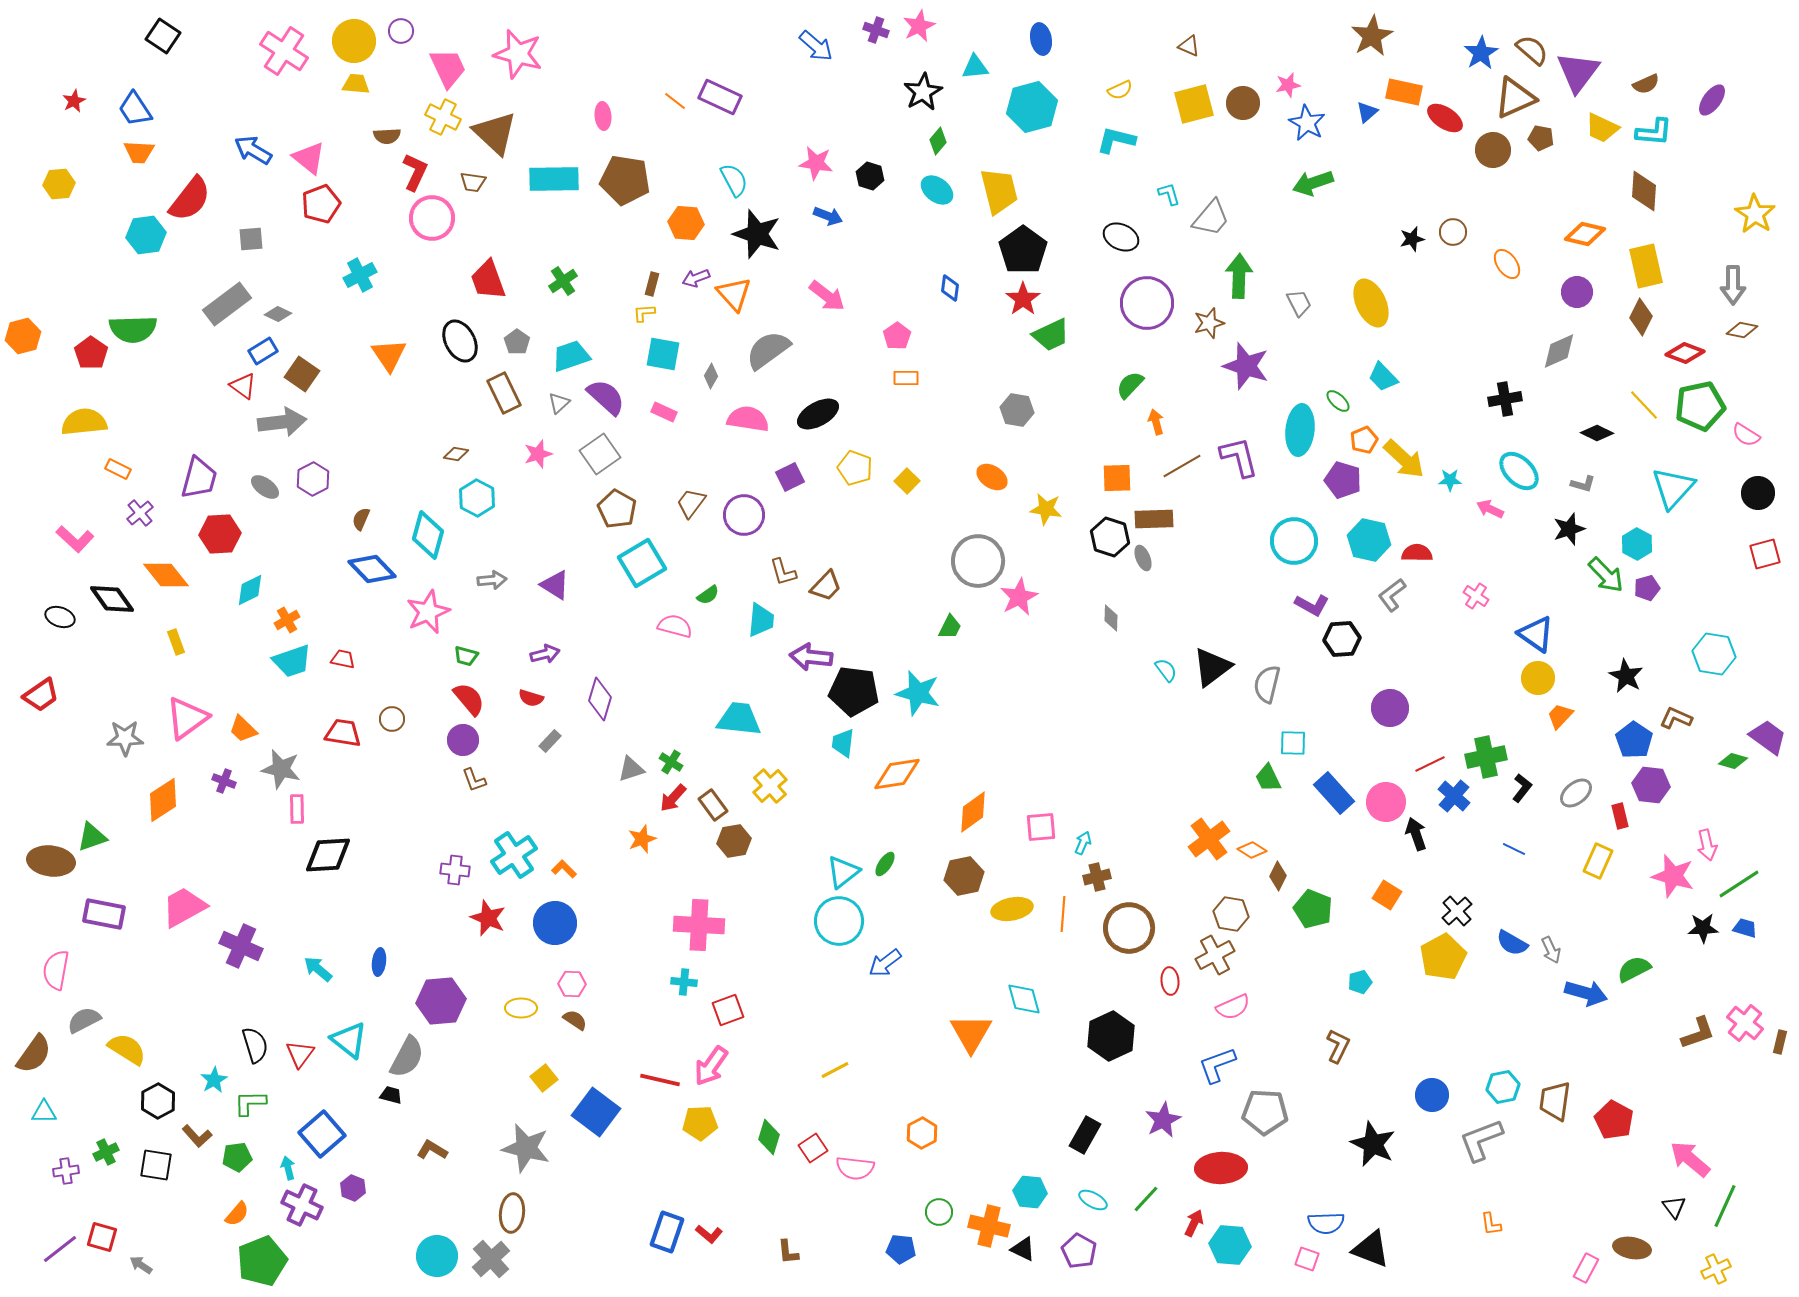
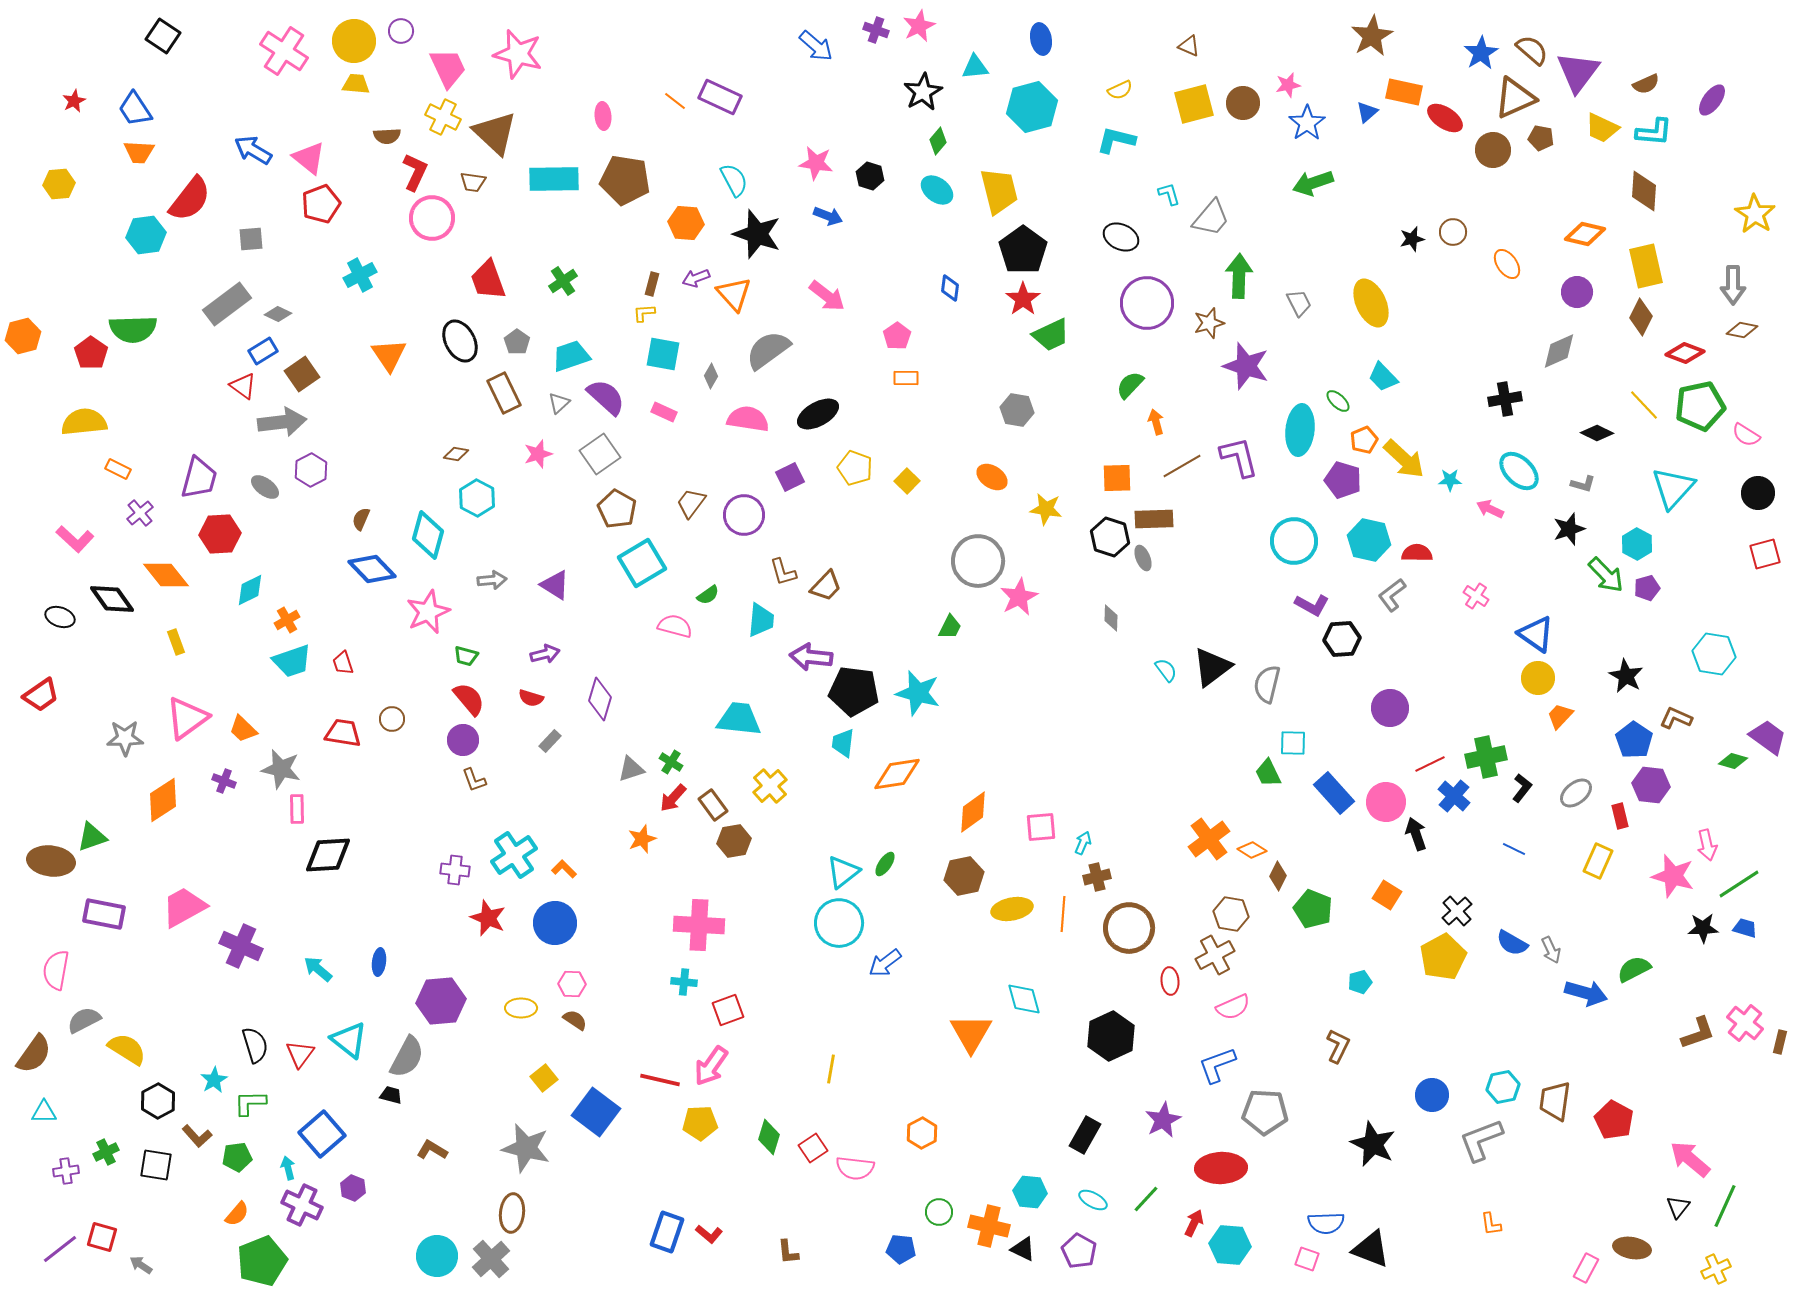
blue star at (1307, 123): rotated 9 degrees clockwise
brown square at (302, 374): rotated 20 degrees clockwise
purple hexagon at (313, 479): moved 2 px left, 9 px up
red trapezoid at (343, 659): moved 4 px down; rotated 120 degrees counterclockwise
green trapezoid at (1268, 778): moved 5 px up
cyan circle at (839, 921): moved 2 px down
yellow line at (835, 1070): moved 4 px left, 1 px up; rotated 52 degrees counterclockwise
black triangle at (1674, 1207): moved 4 px right; rotated 15 degrees clockwise
